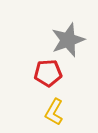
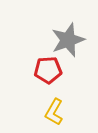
red pentagon: moved 3 px up
